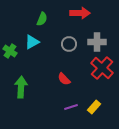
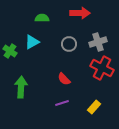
green semicircle: moved 1 px up; rotated 112 degrees counterclockwise
gray cross: moved 1 px right; rotated 18 degrees counterclockwise
red cross: rotated 15 degrees counterclockwise
purple line: moved 9 px left, 4 px up
